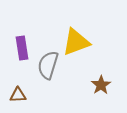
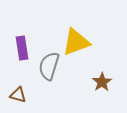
gray semicircle: moved 1 px right, 1 px down
brown star: moved 1 px right, 3 px up
brown triangle: rotated 18 degrees clockwise
